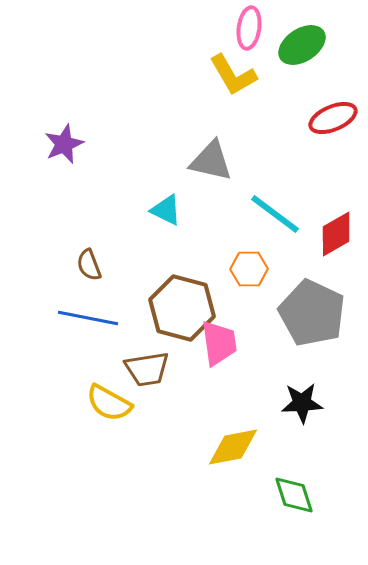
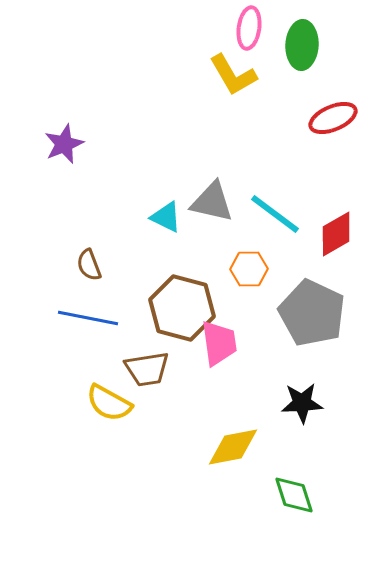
green ellipse: rotated 54 degrees counterclockwise
gray triangle: moved 1 px right, 41 px down
cyan triangle: moved 7 px down
